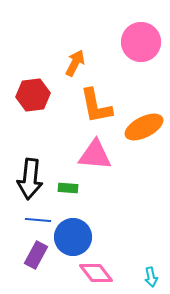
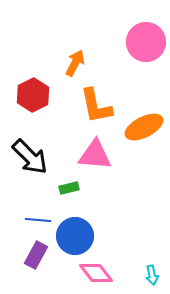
pink circle: moved 5 px right
red hexagon: rotated 20 degrees counterclockwise
black arrow: moved 22 px up; rotated 51 degrees counterclockwise
green rectangle: moved 1 px right; rotated 18 degrees counterclockwise
blue circle: moved 2 px right, 1 px up
cyan arrow: moved 1 px right, 2 px up
